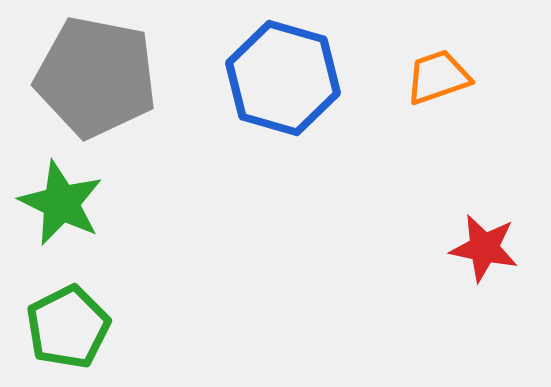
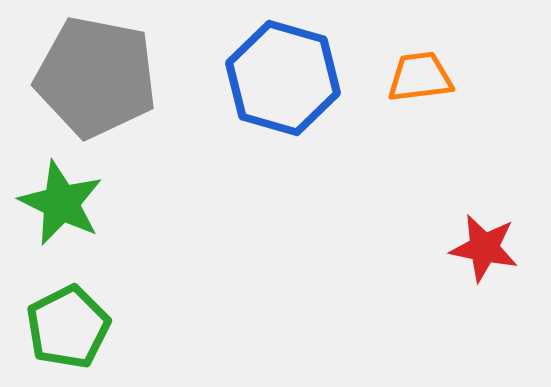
orange trapezoid: moved 18 px left; rotated 12 degrees clockwise
